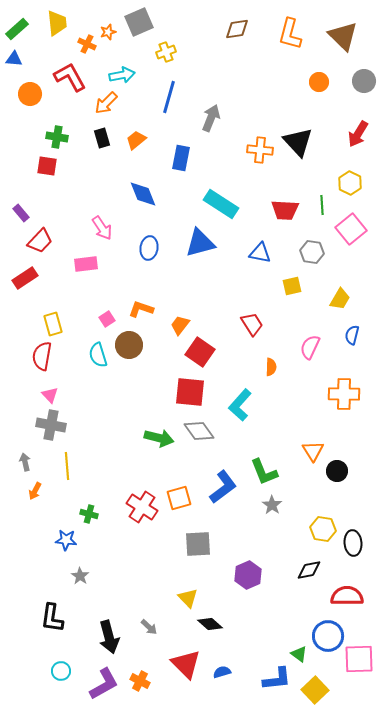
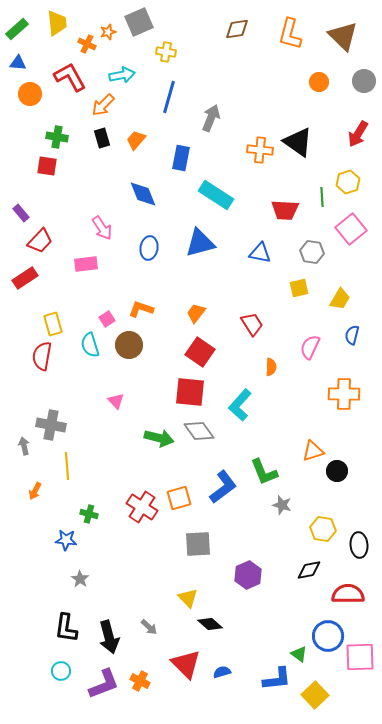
yellow cross at (166, 52): rotated 30 degrees clockwise
blue triangle at (14, 59): moved 4 px right, 4 px down
orange arrow at (106, 103): moved 3 px left, 2 px down
orange trapezoid at (136, 140): rotated 10 degrees counterclockwise
black triangle at (298, 142): rotated 12 degrees counterclockwise
yellow hexagon at (350, 183): moved 2 px left, 1 px up; rotated 15 degrees clockwise
cyan rectangle at (221, 204): moved 5 px left, 9 px up
green line at (322, 205): moved 8 px up
yellow square at (292, 286): moved 7 px right, 2 px down
orange trapezoid at (180, 325): moved 16 px right, 12 px up
cyan semicircle at (98, 355): moved 8 px left, 10 px up
pink triangle at (50, 395): moved 66 px right, 6 px down
orange triangle at (313, 451): rotated 45 degrees clockwise
gray arrow at (25, 462): moved 1 px left, 16 px up
gray star at (272, 505): moved 10 px right; rotated 18 degrees counterclockwise
black ellipse at (353, 543): moved 6 px right, 2 px down
gray star at (80, 576): moved 3 px down
red semicircle at (347, 596): moved 1 px right, 2 px up
black L-shape at (52, 618): moved 14 px right, 10 px down
pink square at (359, 659): moved 1 px right, 2 px up
purple L-shape at (104, 684): rotated 8 degrees clockwise
yellow square at (315, 690): moved 5 px down
